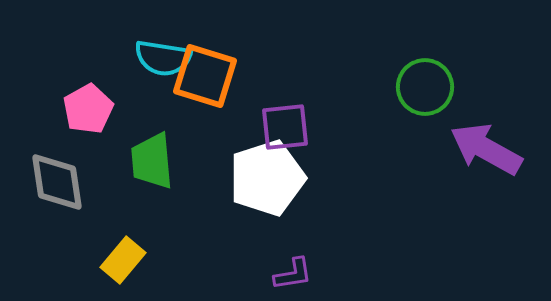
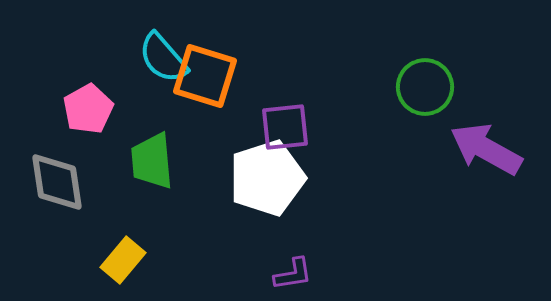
cyan semicircle: rotated 40 degrees clockwise
